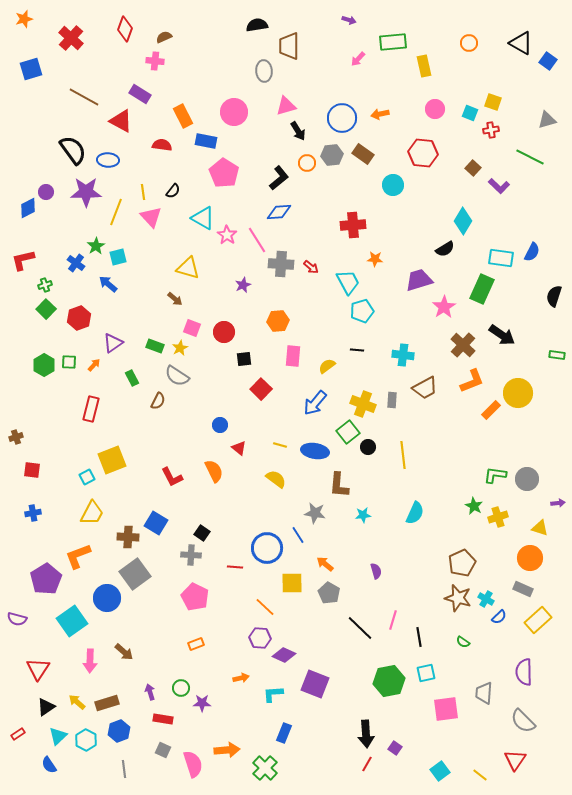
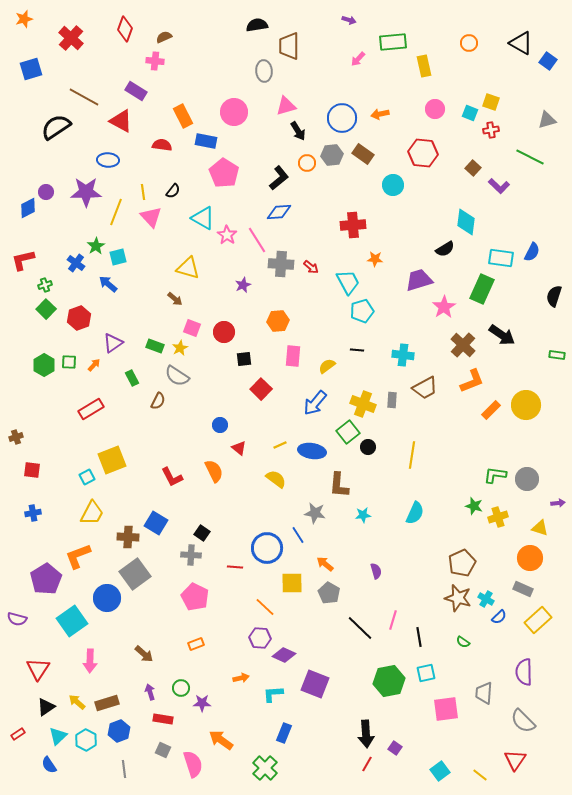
purple rectangle at (140, 94): moved 4 px left, 3 px up
yellow square at (493, 102): moved 2 px left
black semicircle at (73, 150): moved 17 px left, 23 px up; rotated 88 degrees counterclockwise
cyan diamond at (463, 221): moved 3 px right, 1 px down; rotated 24 degrees counterclockwise
yellow circle at (518, 393): moved 8 px right, 12 px down
red rectangle at (91, 409): rotated 45 degrees clockwise
yellow line at (280, 445): rotated 40 degrees counterclockwise
blue ellipse at (315, 451): moved 3 px left
yellow line at (403, 455): moved 9 px right; rotated 16 degrees clockwise
green star at (474, 506): rotated 12 degrees counterclockwise
brown arrow at (124, 652): moved 20 px right, 2 px down
orange arrow at (227, 750): moved 6 px left, 10 px up; rotated 140 degrees counterclockwise
